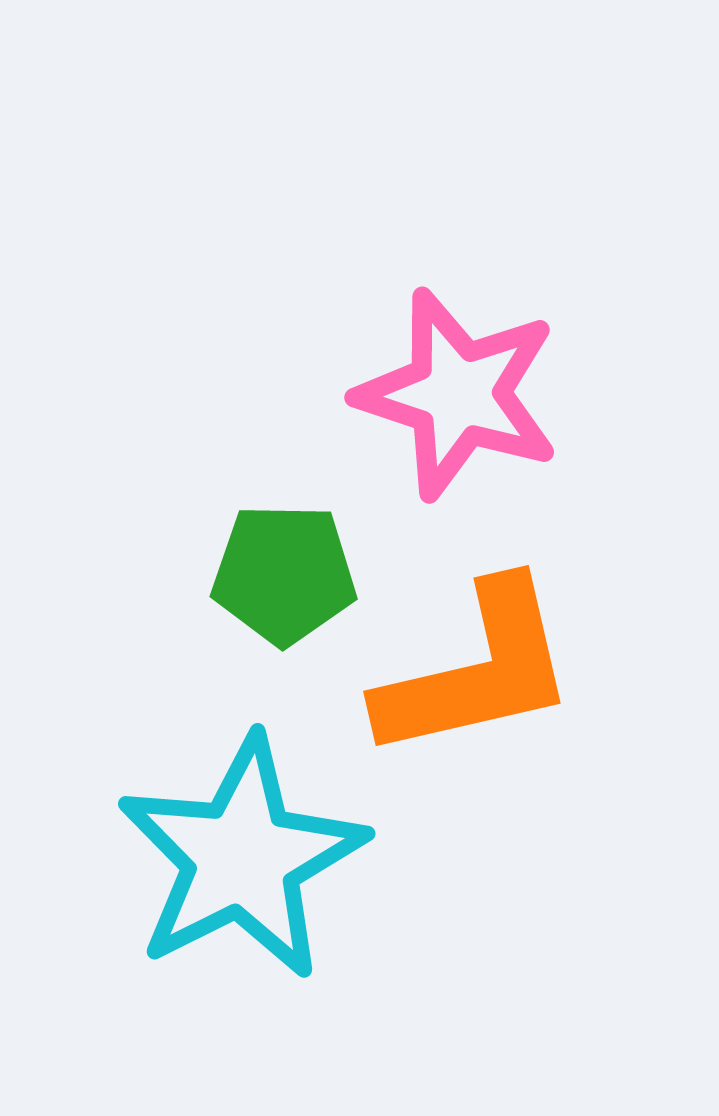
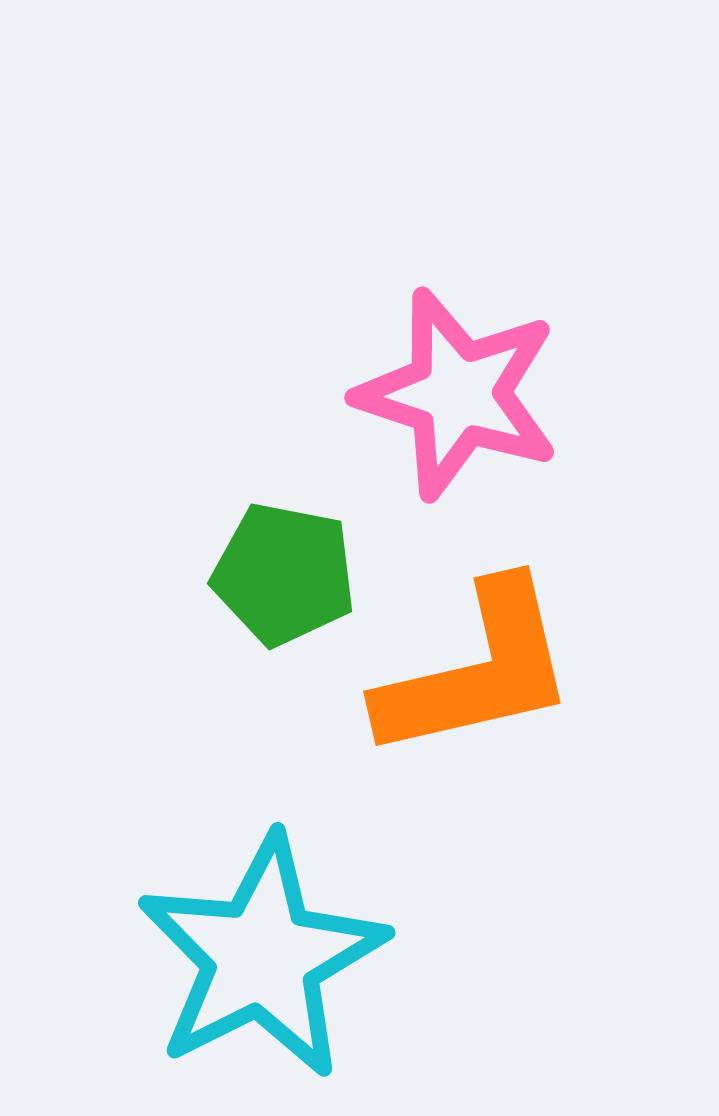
green pentagon: rotated 10 degrees clockwise
cyan star: moved 20 px right, 99 px down
